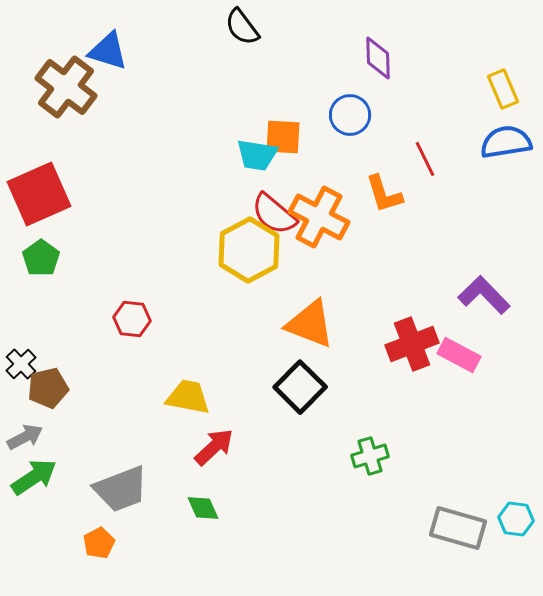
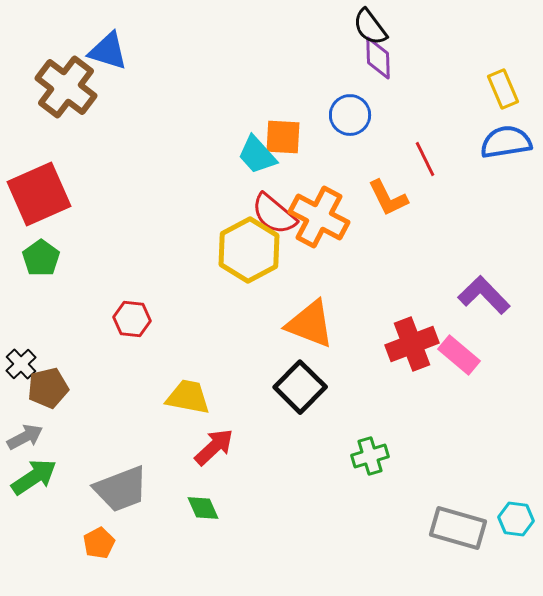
black semicircle: moved 128 px right
cyan trapezoid: rotated 39 degrees clockwise
orange L-shape: moved 4 px right, 4 px down; rotated 9 degrees counterclockwise
pink rectangle: rotated 12 degrees clockwise
